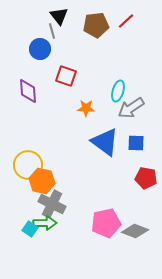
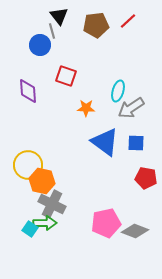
red line: moved 2 px right
blue circle: moved 4 px up
